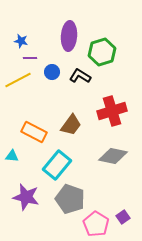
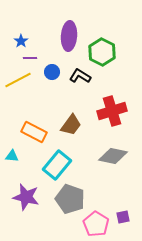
blue star: rotated 24 degrees clockwise
green hexagon: rotated 16 degrees counterclockwise
purple square: rotated 24 degrees clockwise
